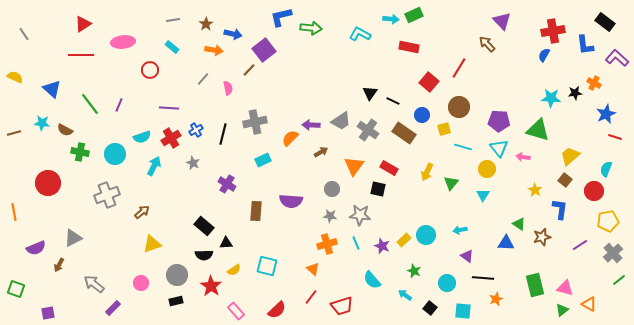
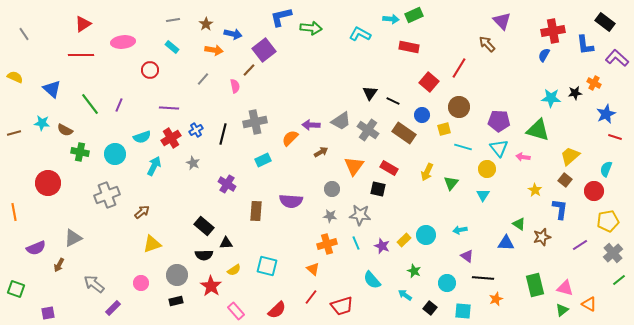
pink semicircle at (228, 88): moved 7 px right, 2 px up
